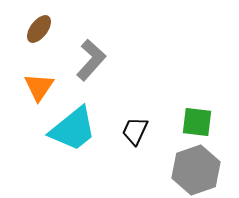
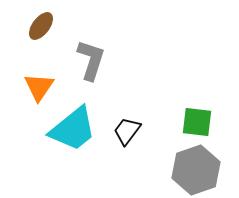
brown ellipse: moved 2 px right, 3 px up
gray L-shape: rotated 24 degrees counterclockwise
black trapezoid: moved 8 px left; rotated 12 degrees clockwise
